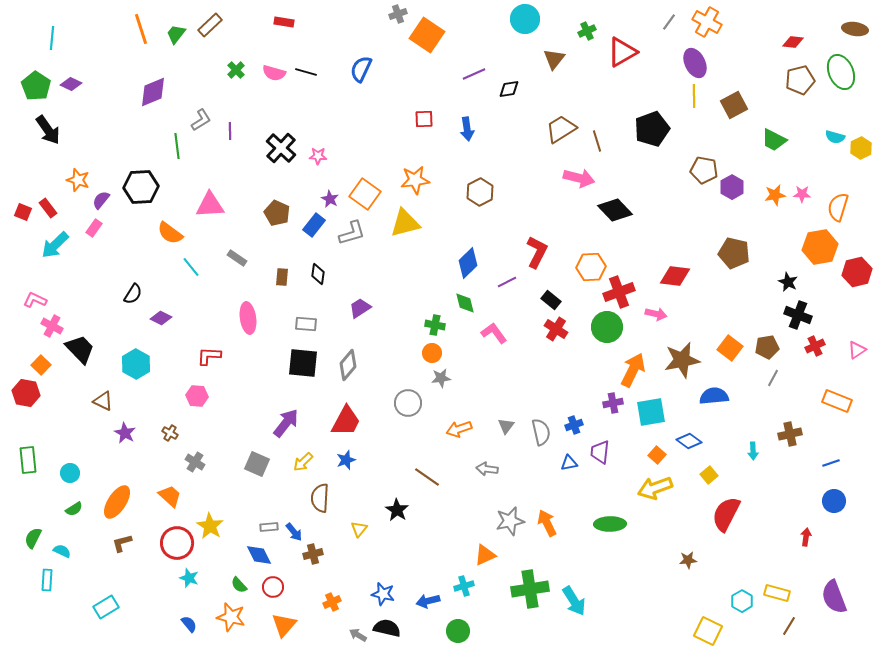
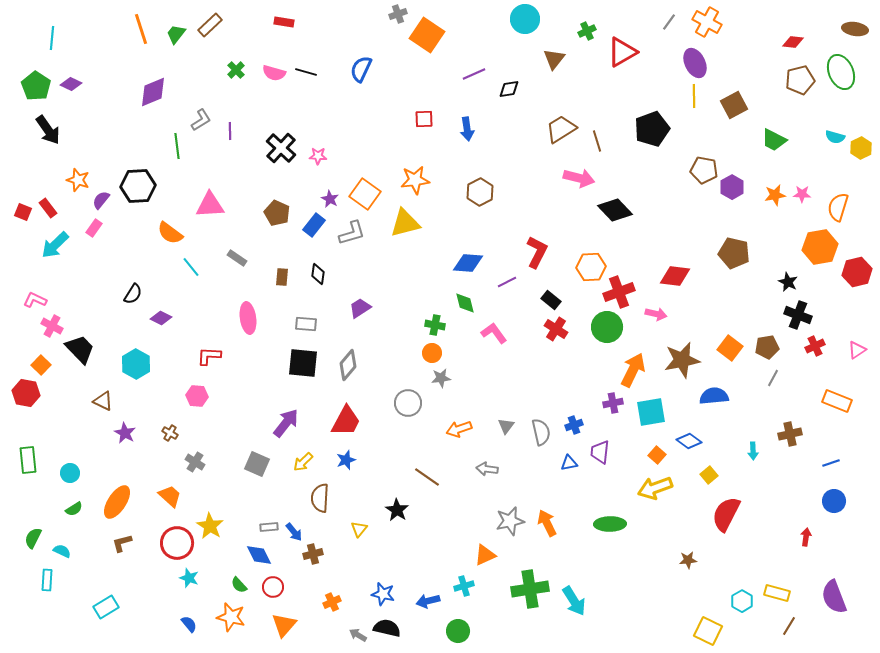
black hexagon at (141, 187): moved 3 px left, 1 px up
blue diamond at (468, 263): rotated 48 degrees clockwise
